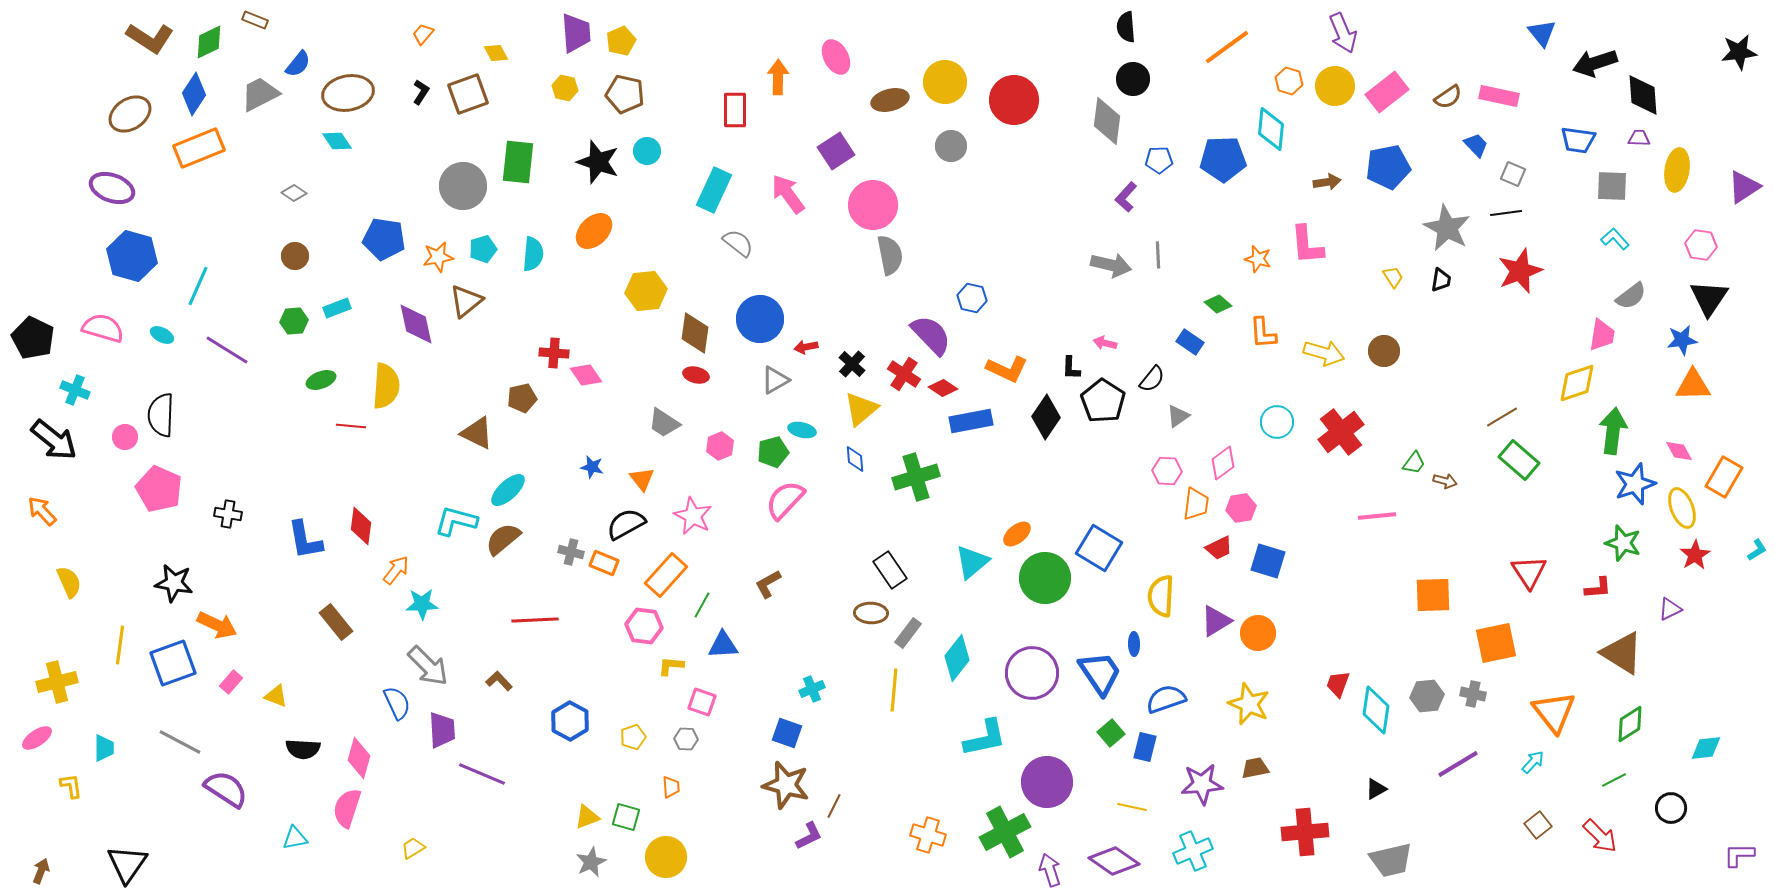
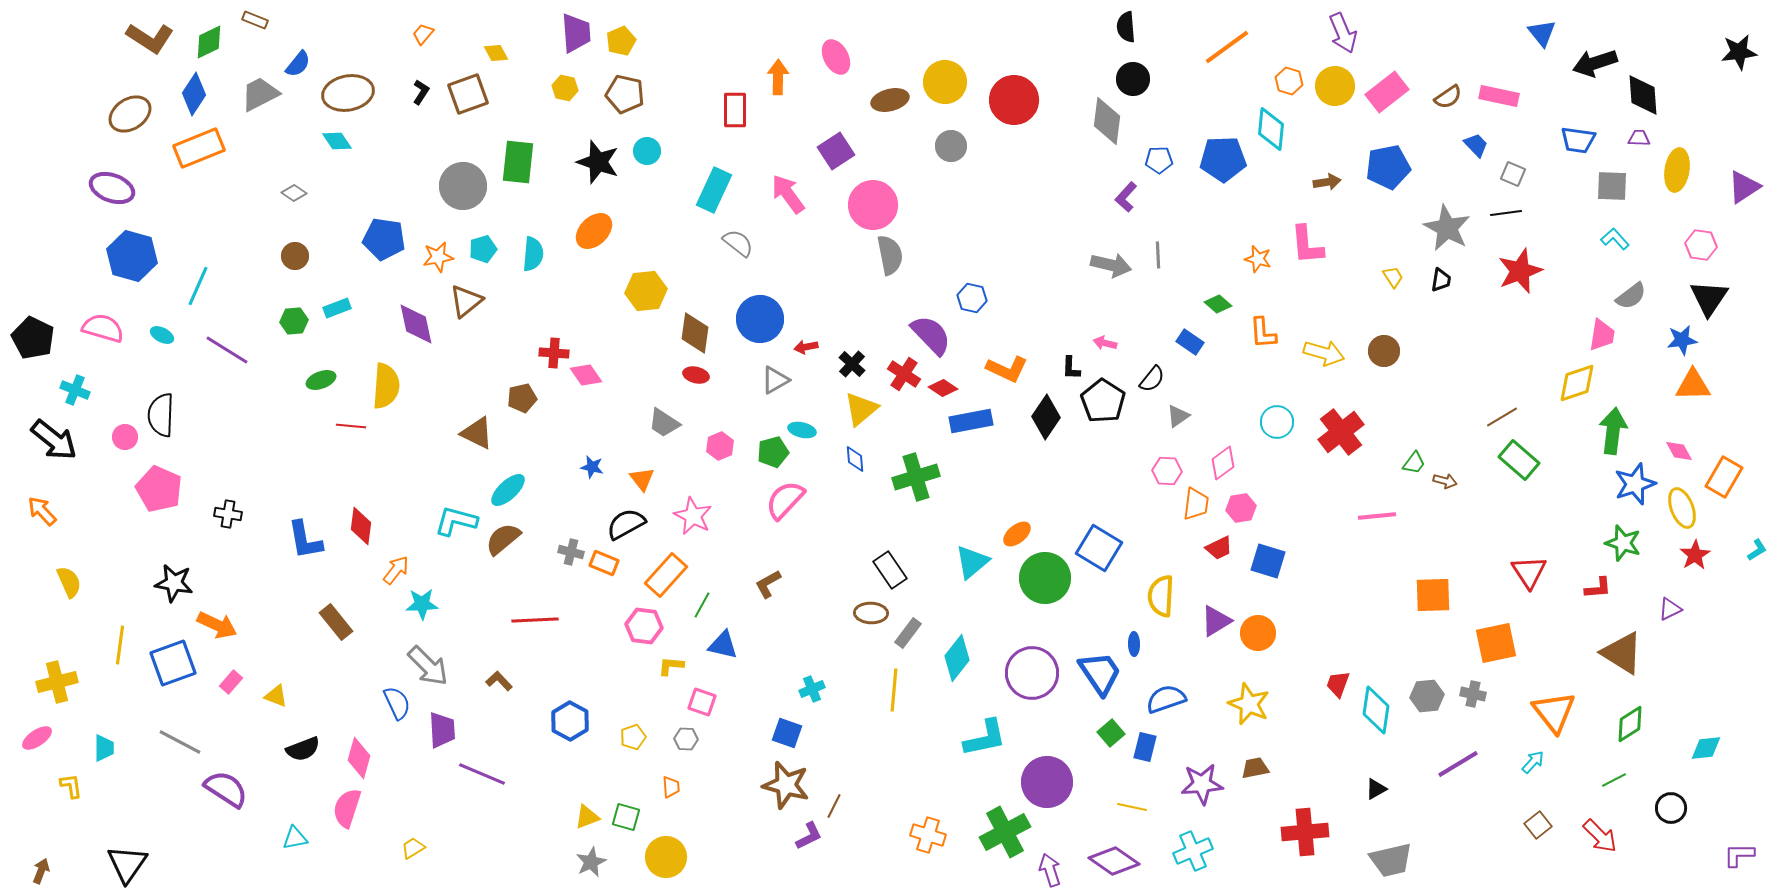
blue triangle at (723, 645): rotated 16 degrees clockwise
black semicircle at (303, 749): rotated 24 degrees counterclockwise
